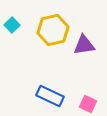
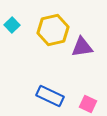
purple triangle: moved 2 px left, 2 px down
